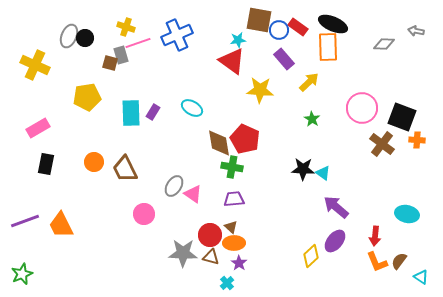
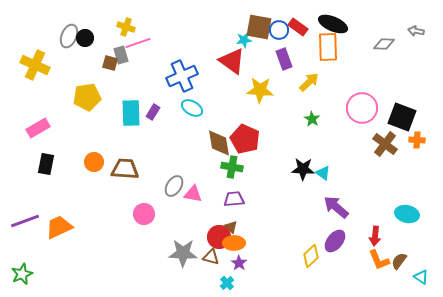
brown square at (259, 20): moved 7 px down
blue cross at (177, 35): moved 5 px right, 41 px down
cyan star at (238, 40): moved 6 px right
purple rectangle at (284, 59): rotated 20 degrees clockwise
brown cross at (382, 144): moved 3 px right
brown trapezoid at (125, 169): rotated 120 degrees clockwise
pink triangle at (193, 194): rotated 24 degrees counterclockwise
orange trapezoid at (61, 225): moved 2 px left, 2 px down; rotated 92 degrees clockwise
red circle at (210, 235): moved 9 px right, 2 px down
orange L-shape at (377, 262): moved 2 px right, 2 px up
